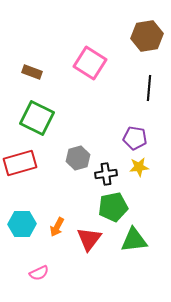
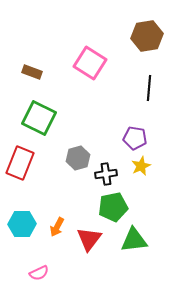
green square: moved 2 px right
red rectangle: rotated 52 degrees counterclockwise
yellow star: moved 2 px right, 1 px up; rotated 18 degrees counterclockwise
